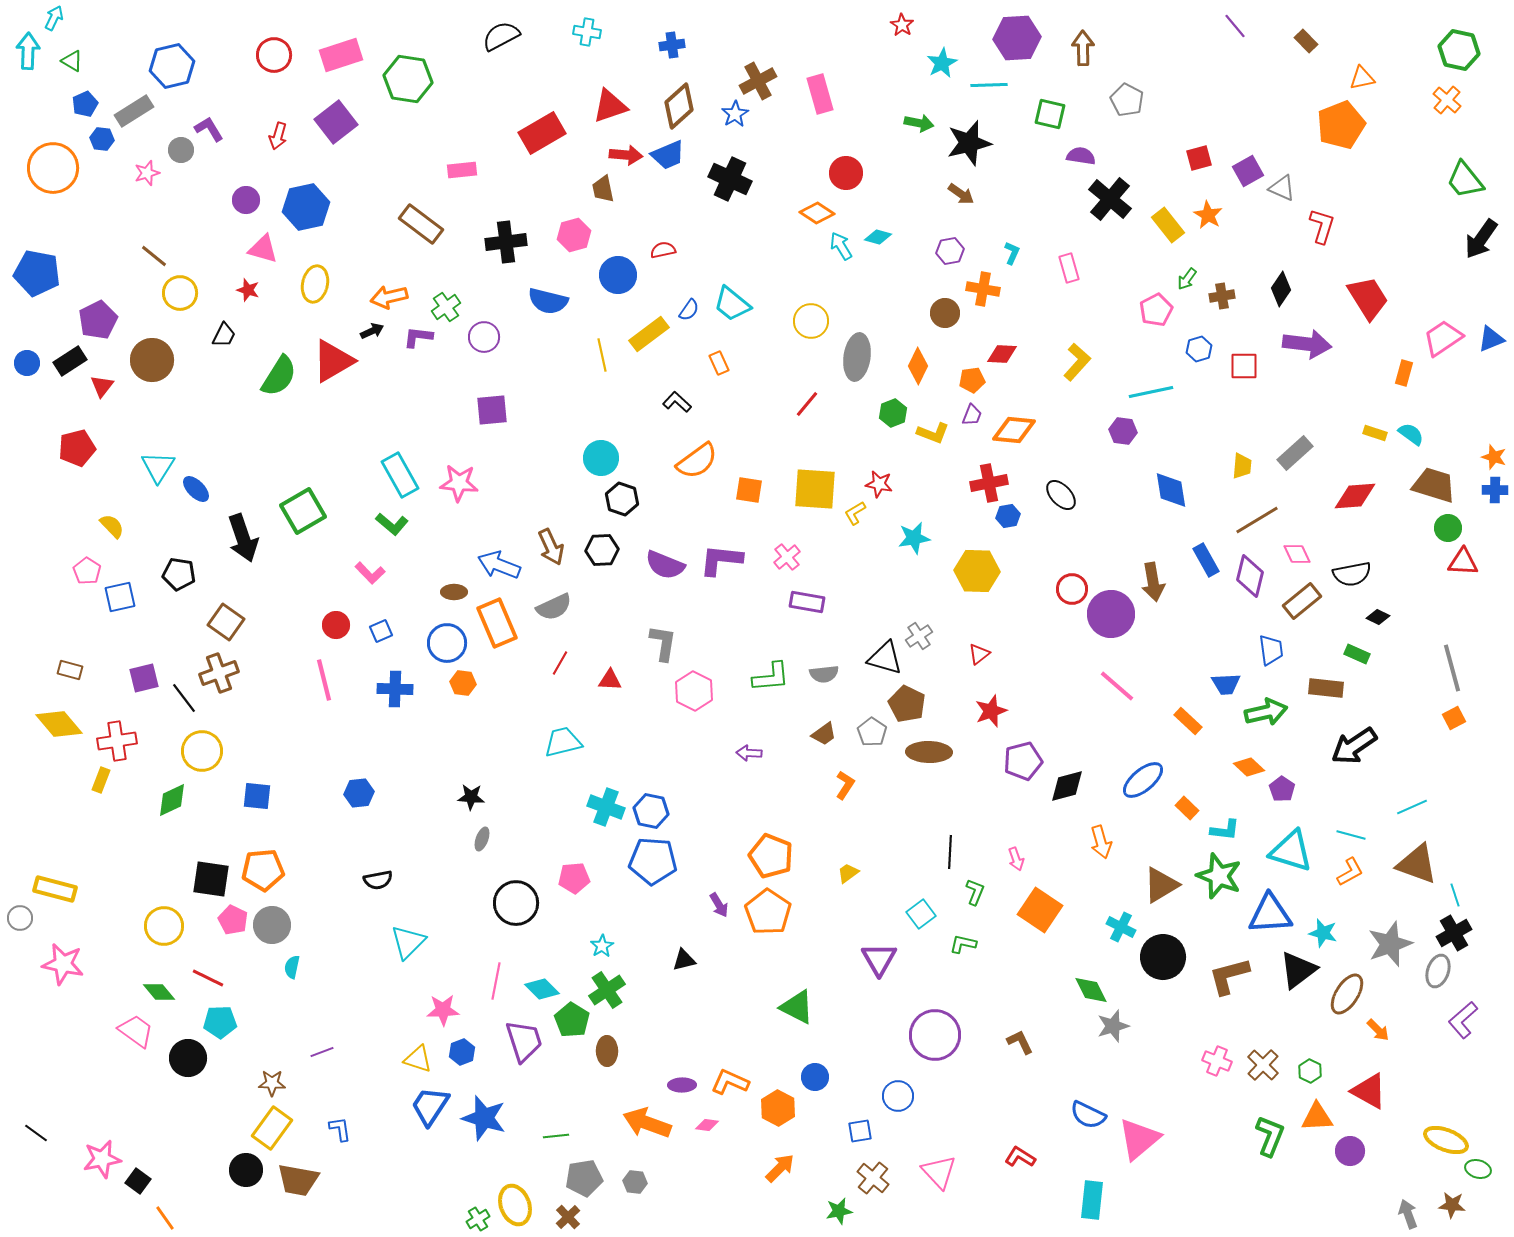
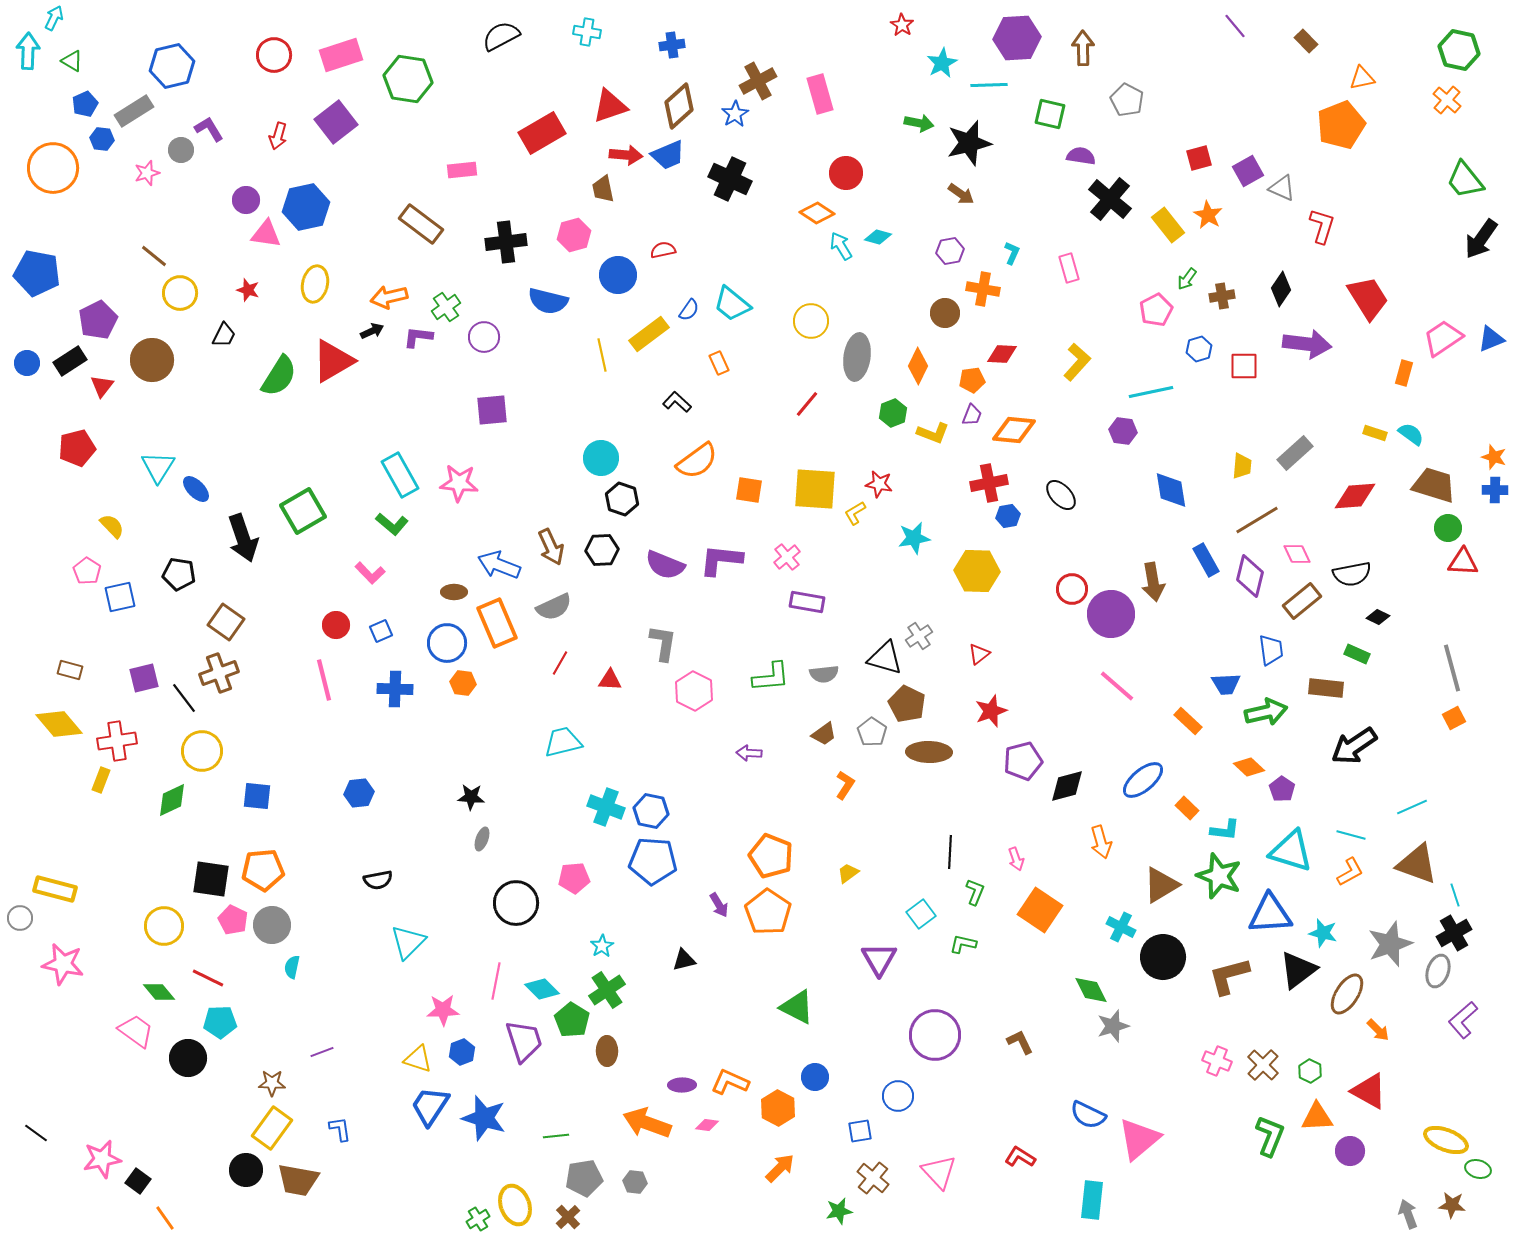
pink triangle at (263, 249): moved 3 px right, 15 px up; rotated 8 degrees counterclockwise
